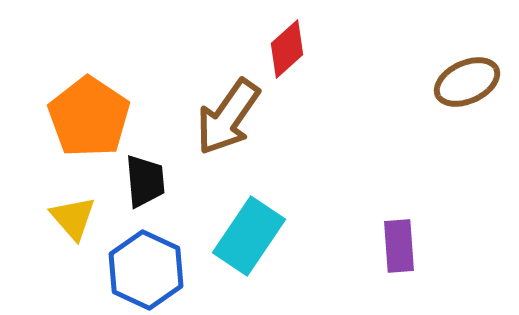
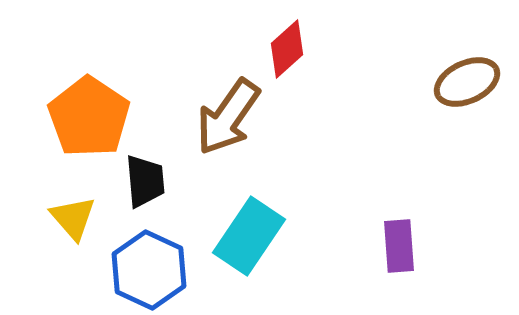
blue hexagon: moved 3 px right
